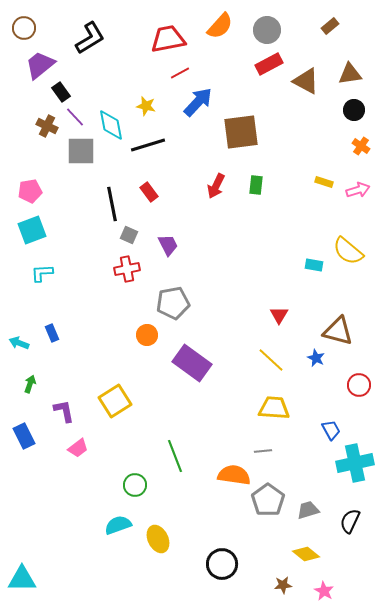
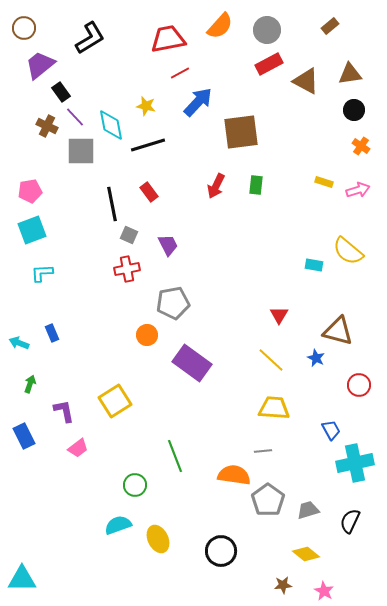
black circle at (222, 564): moved 1 px left, 13 px up
